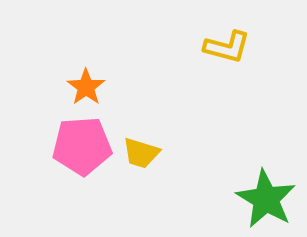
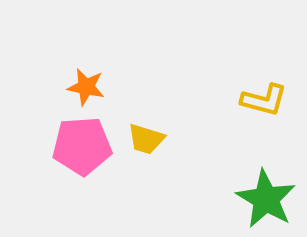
yellow L-shape: moved 37 px right, 53 px down
orange star: rotated 24 degrees counterclockwise
yellow trapezoid: moved 5 px right, 14 px up
